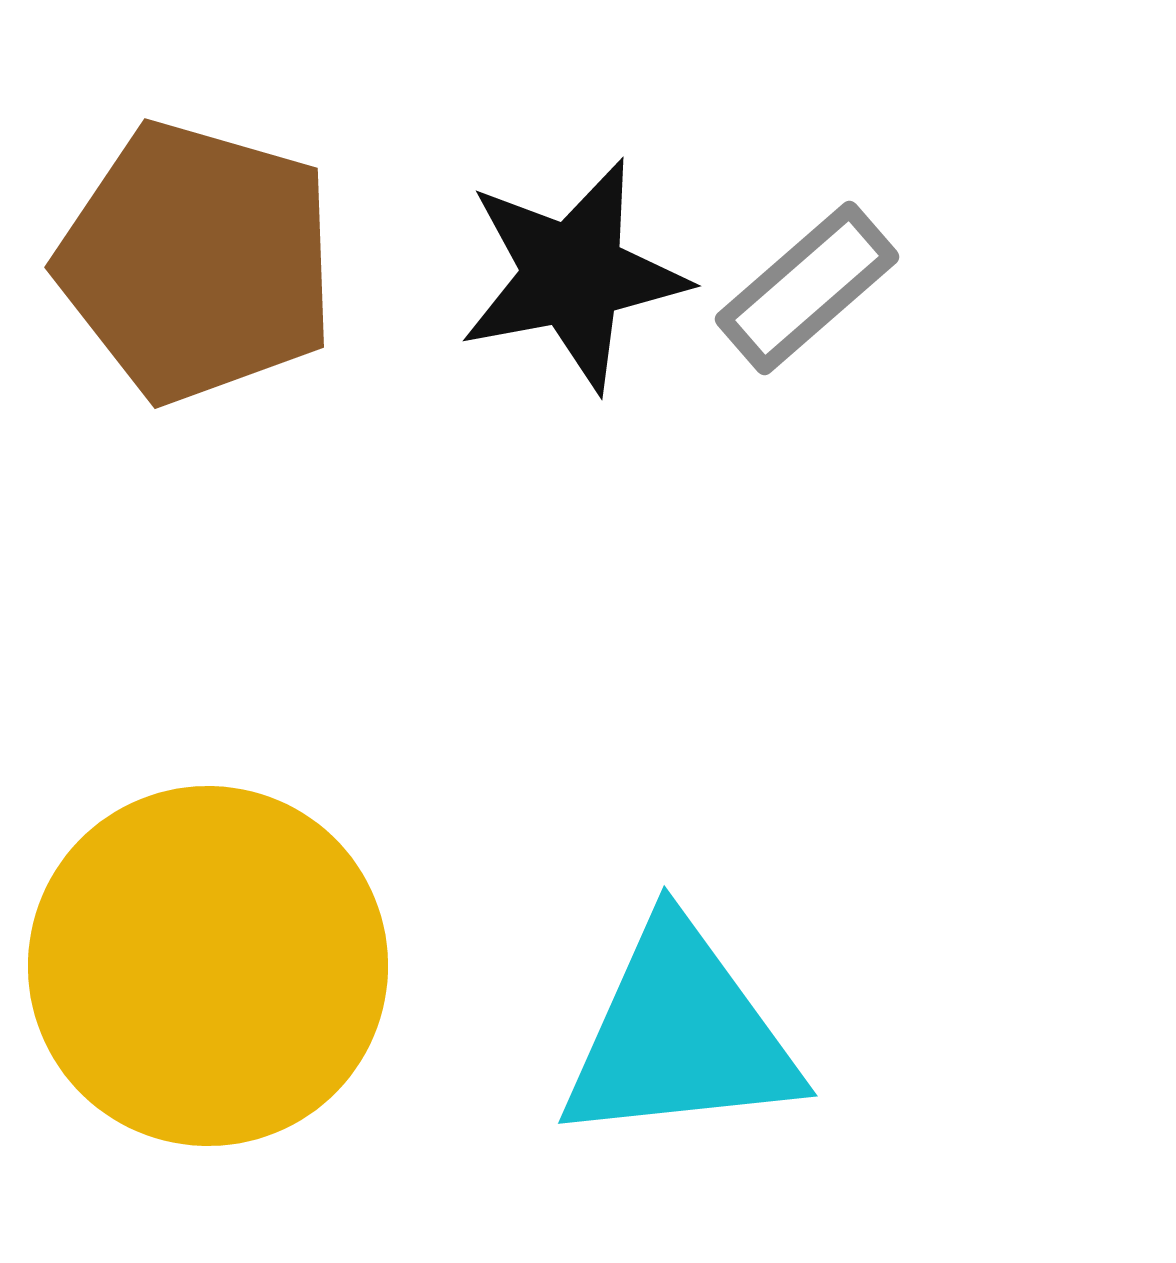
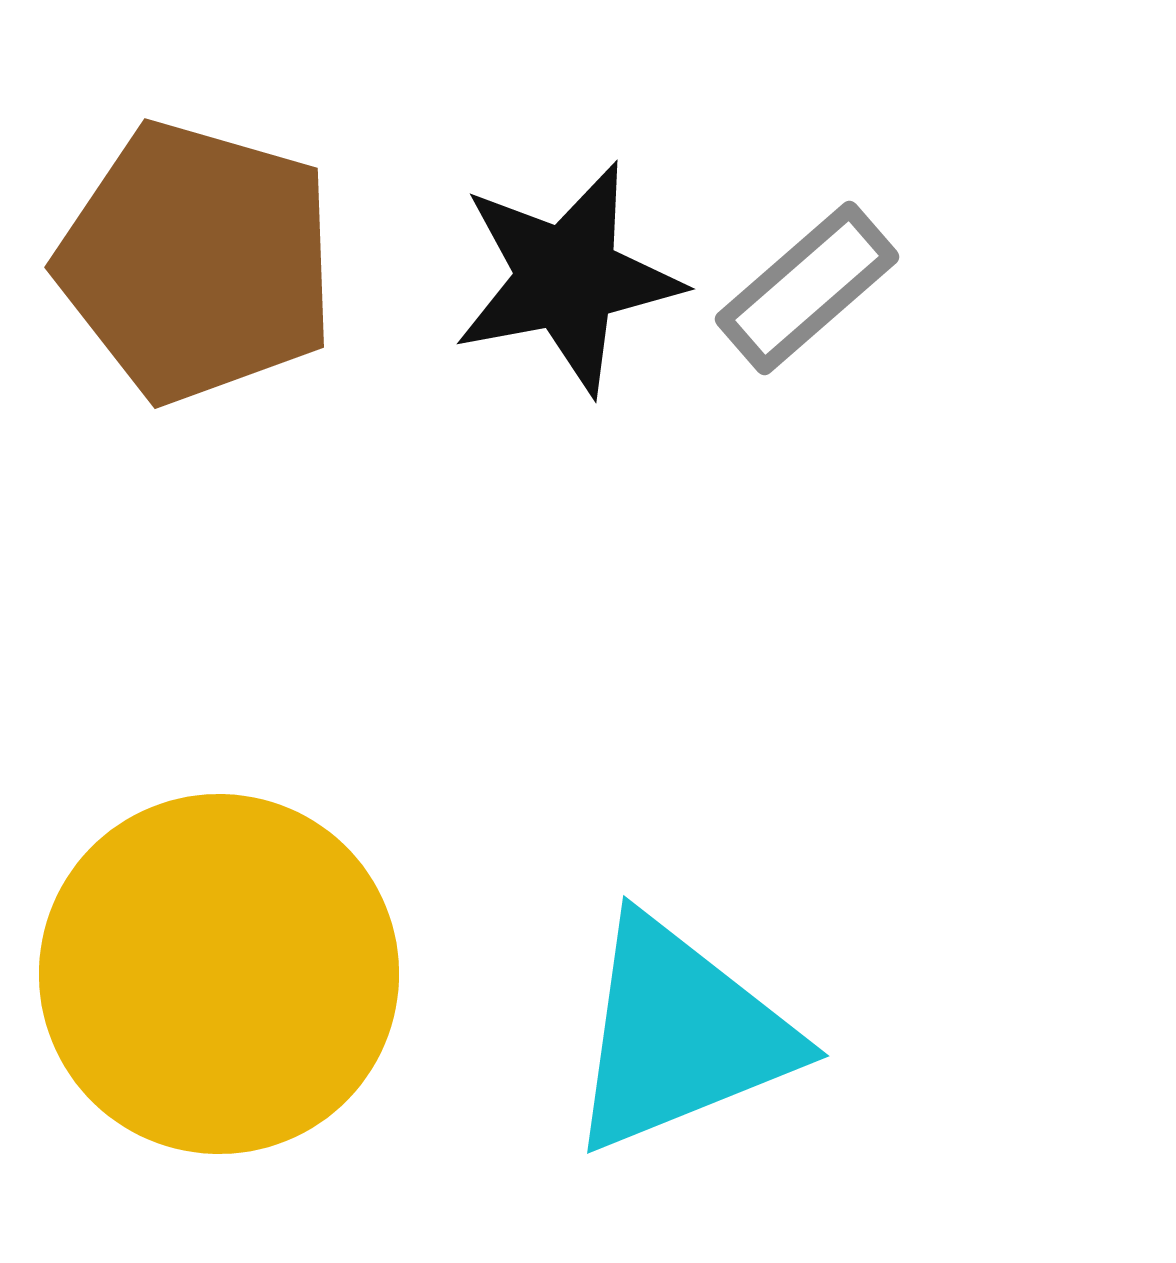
black star: moved 6 px left, 3 px down
yellow circle: moved 11 px right, 8 px down
cyan triangle: rotated 16 degrees counterclockwise
